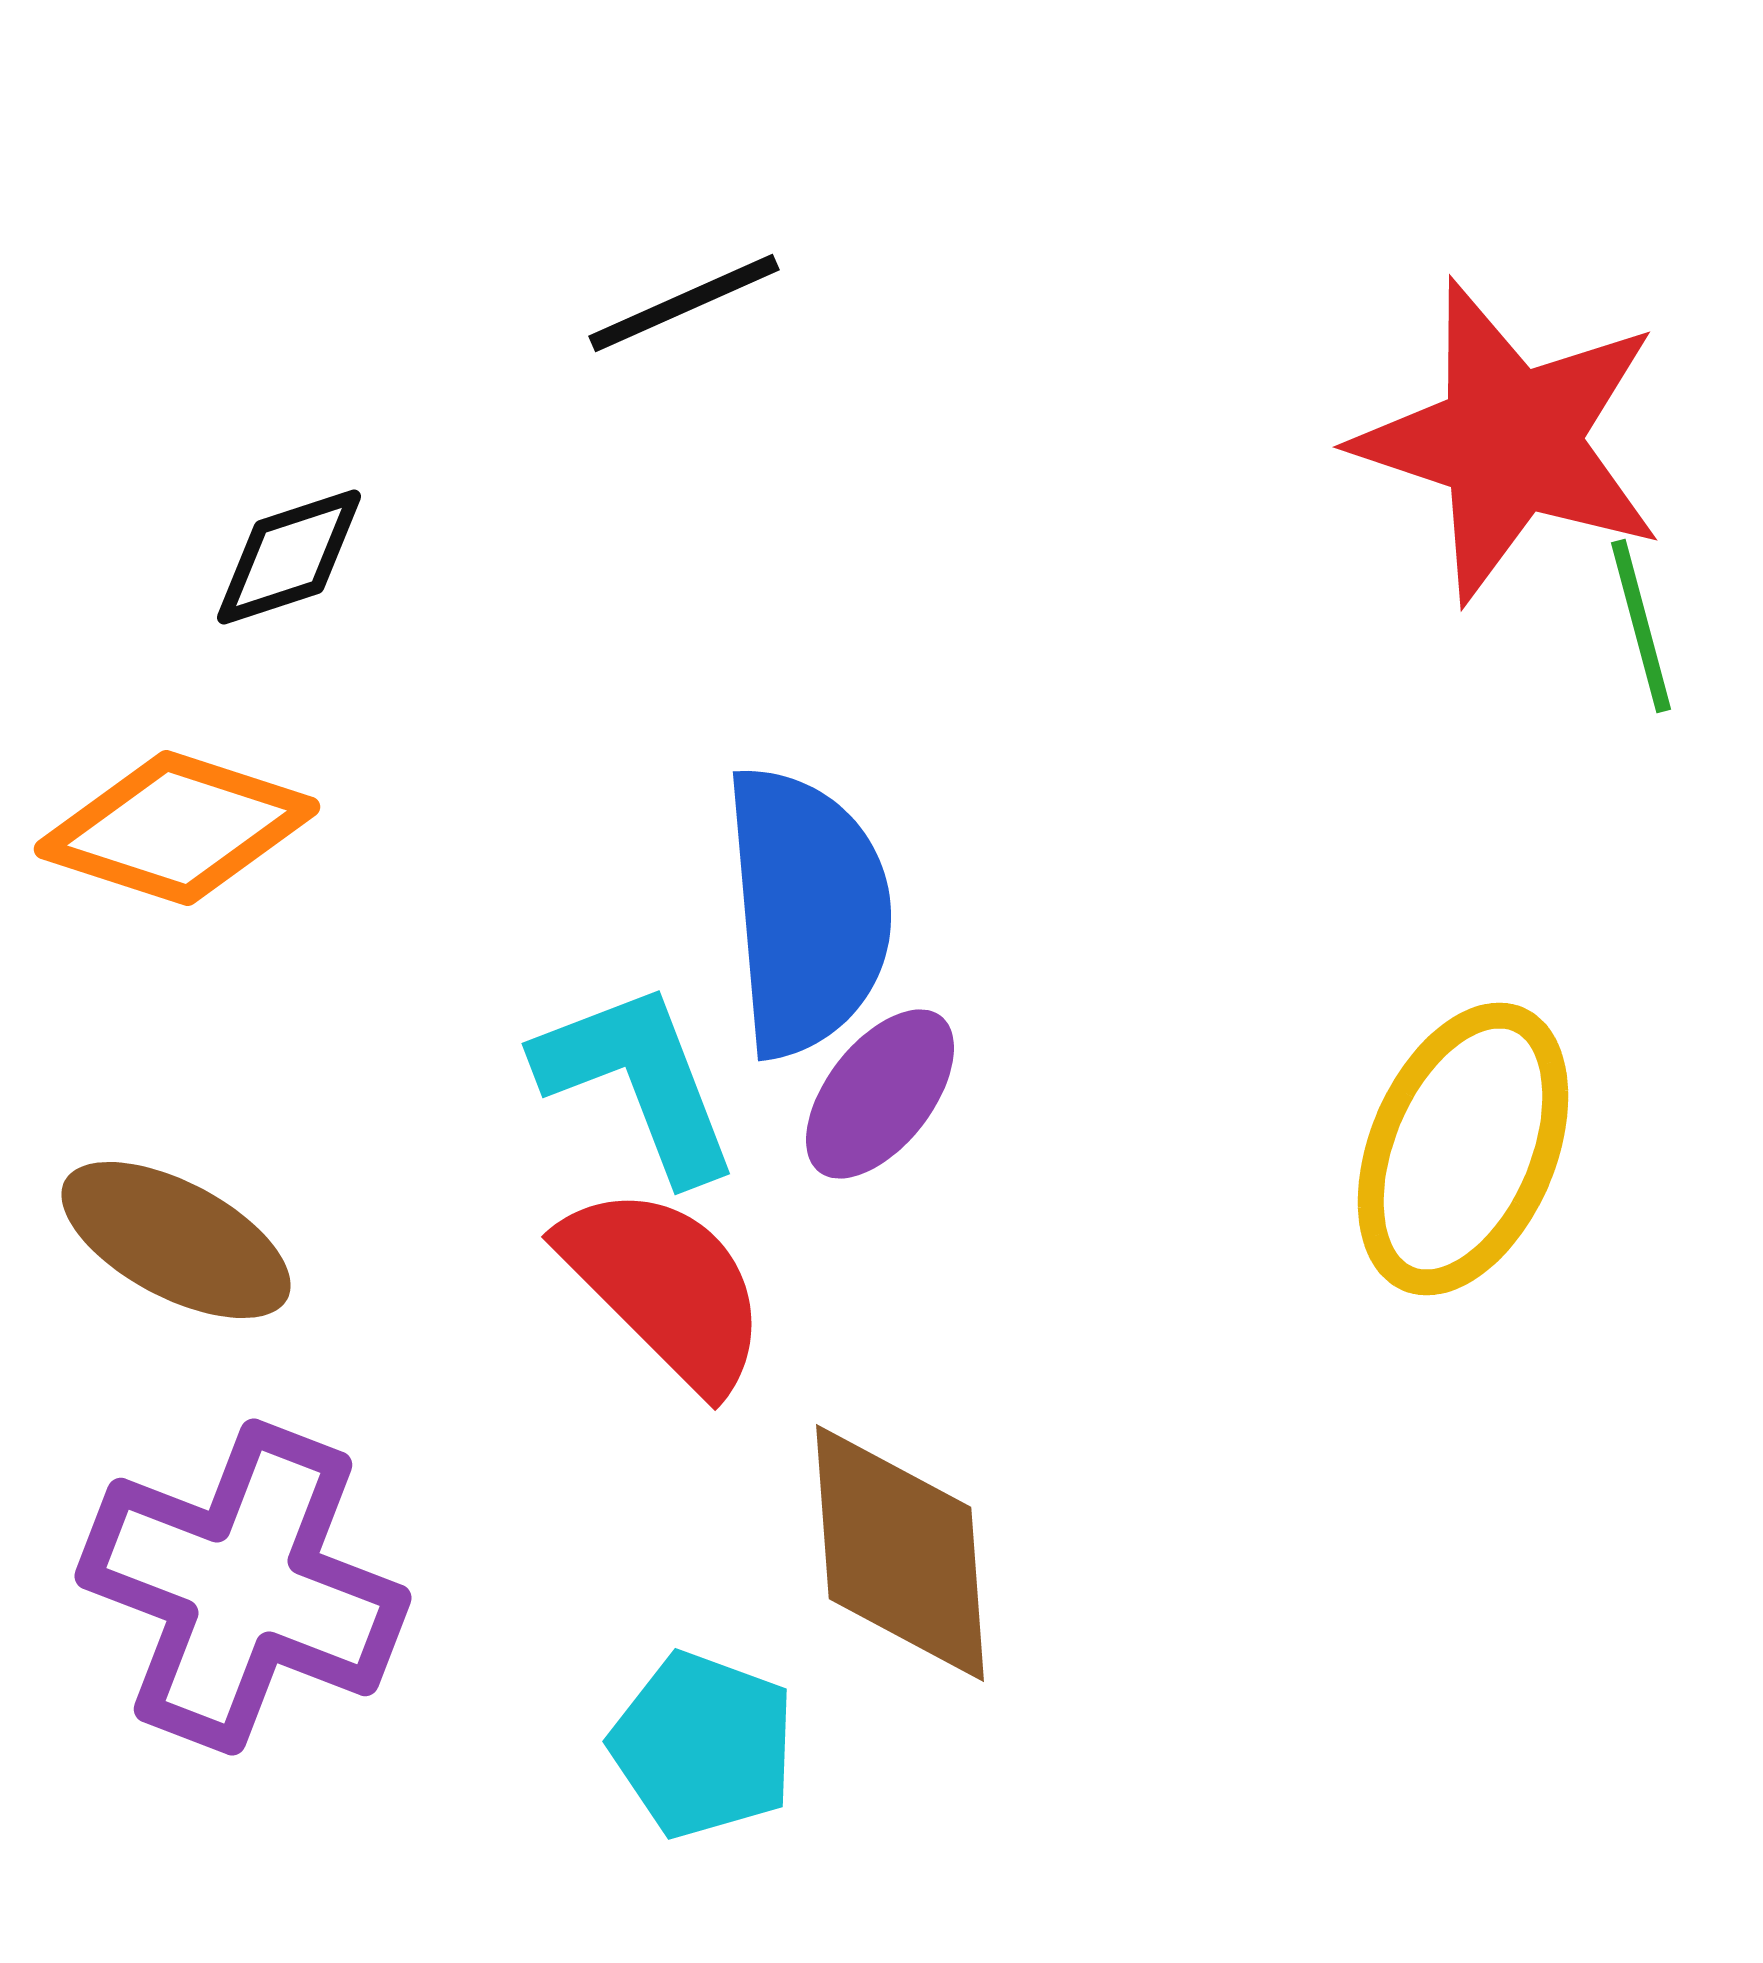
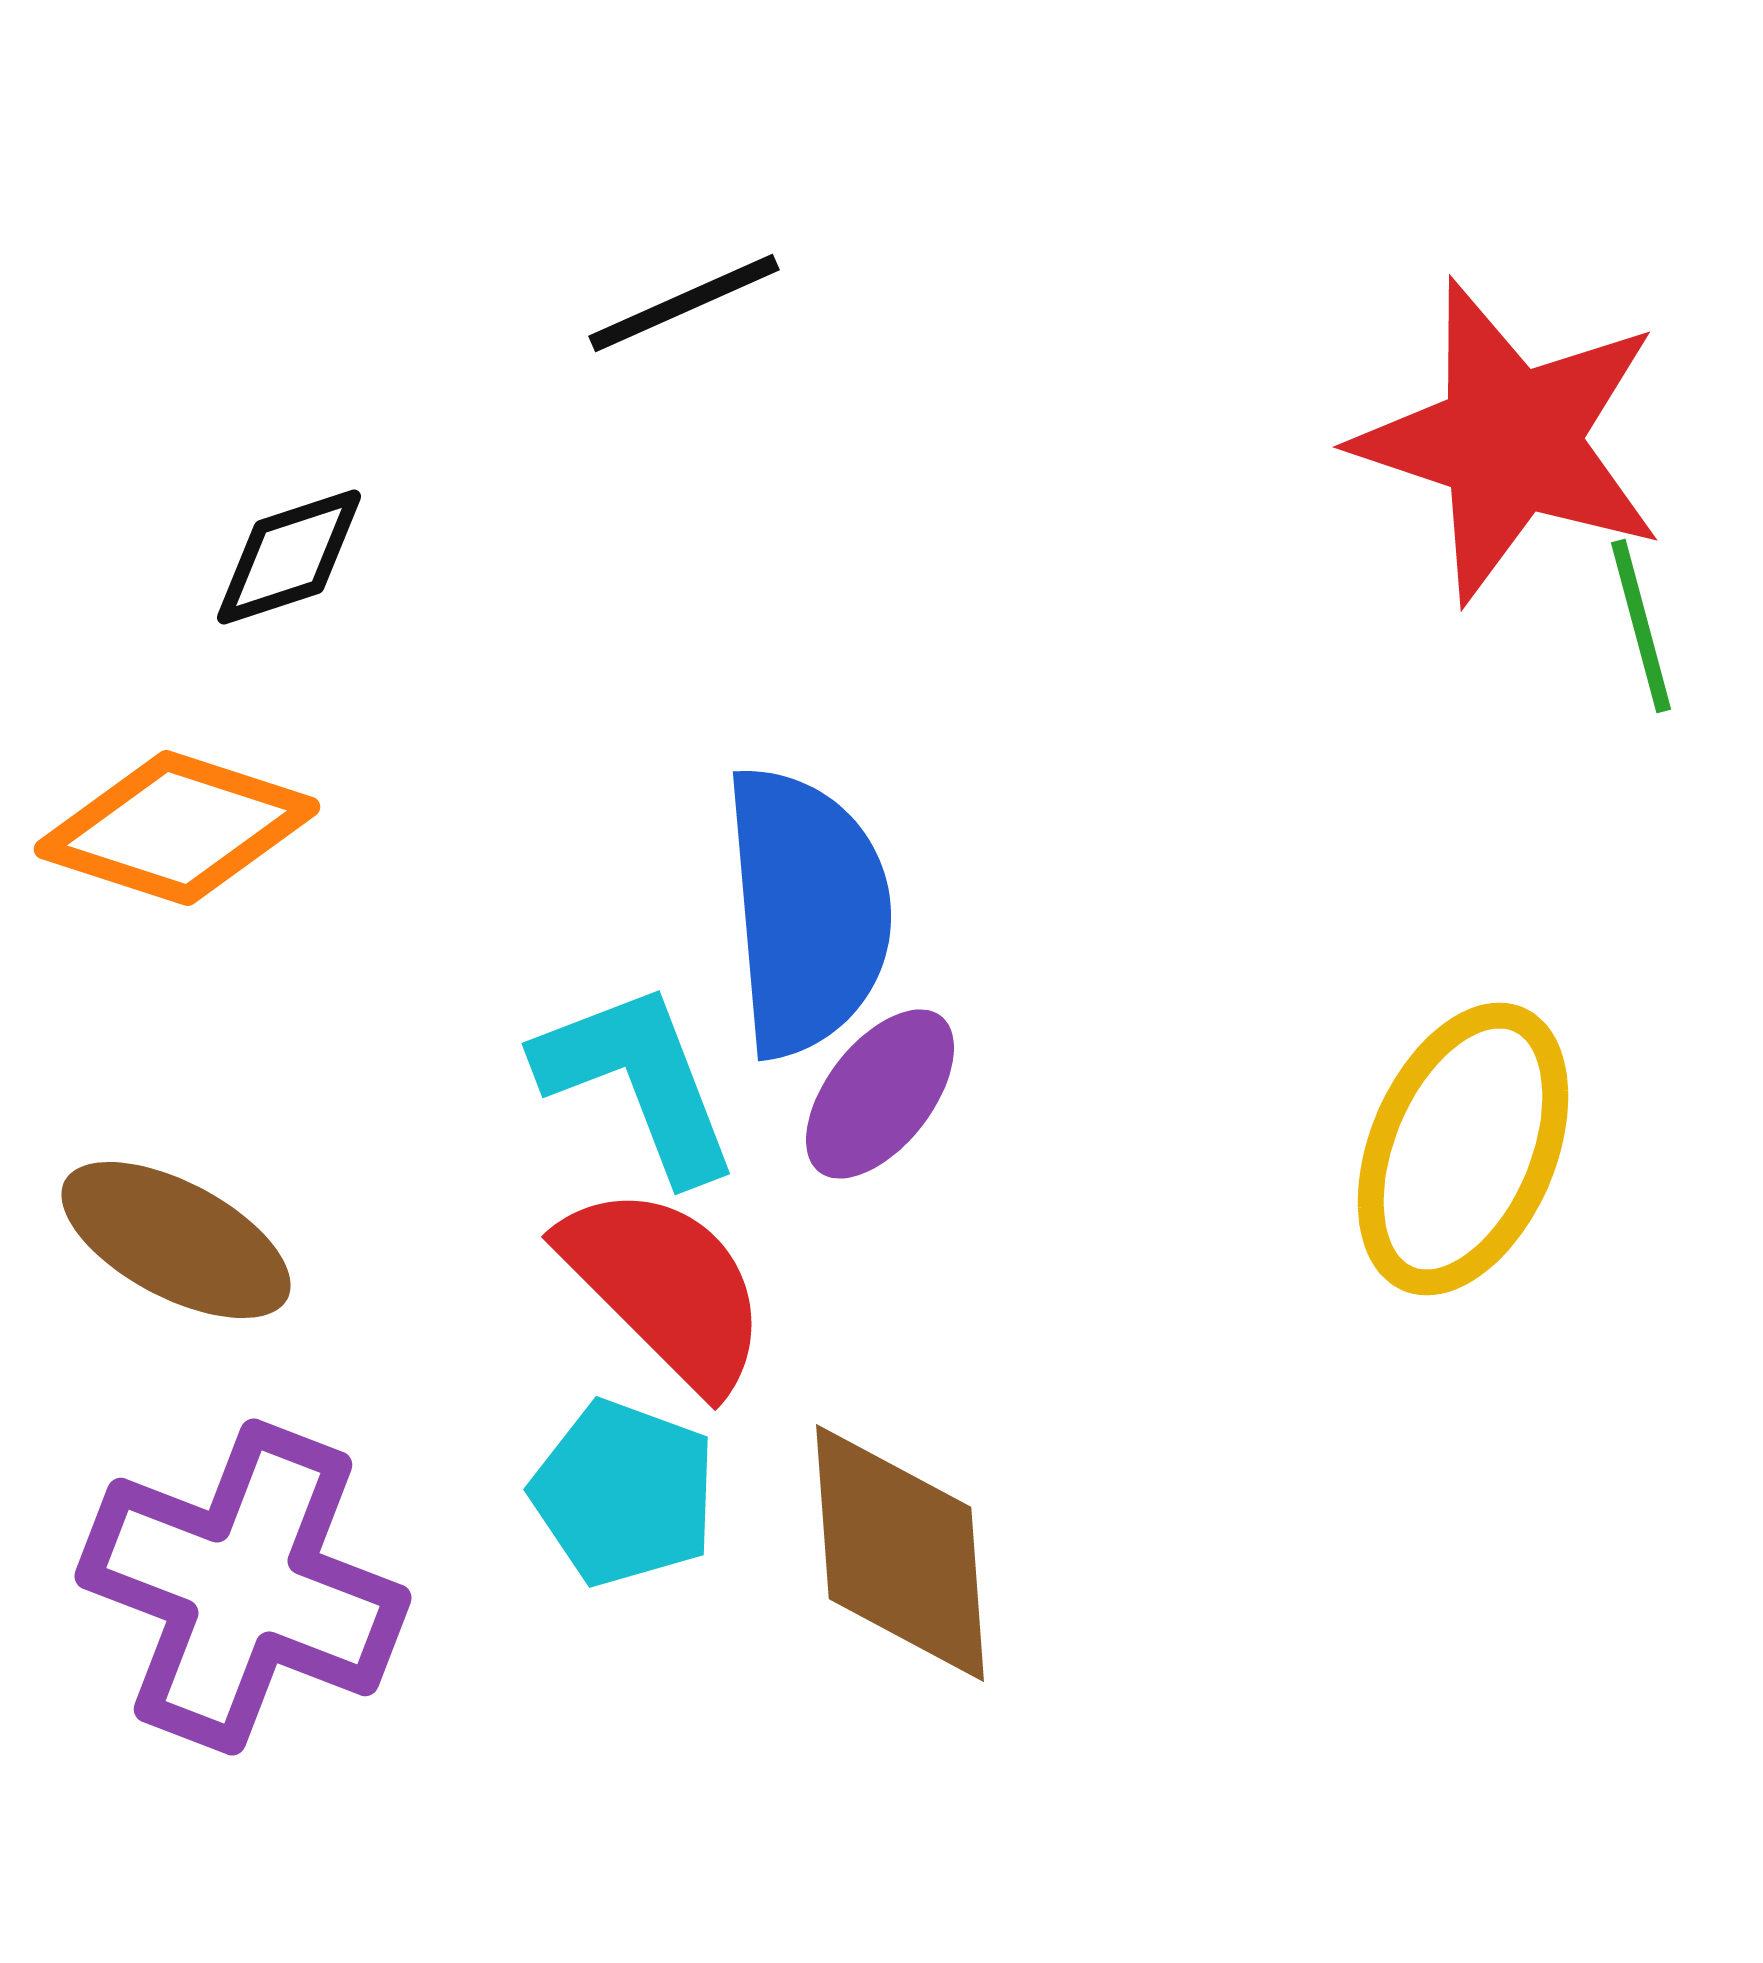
cyan pentagon: moved 79 px left, 252 px up
